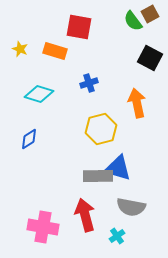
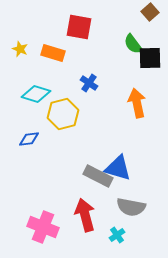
brown square: moved 2 px up; rotated 12 degrees counterclockwise
green semicircle: moved 23 px down
orange rectangle: moved 2 px left, 2 px down
black square: rotated 30 degrees counterclockwise
blue cross: rotated 36 degrees counterclockwise
cyan diamond: moved 3 px left
yellow hexagon: moved 38 px left, 15 px up
blue diamond: rotated 25 degrees clockwise
gray rectangle: rotated 28 degrees clockwise
pink cross: rotated 12 degrees clockwise
cyan cross: moved 1 px up
